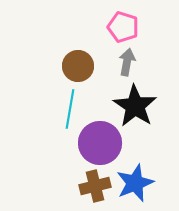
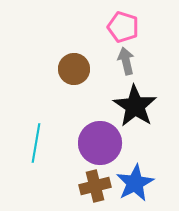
gray arrow: moved 1 px left, 1 px up; rotated 24 degrees counterclockwise
brown circle: moved 4 px left, 3 px down
cyan line: moved 34 px left, 34 px down
blue star: rotated 6 degrees counterclockwise
